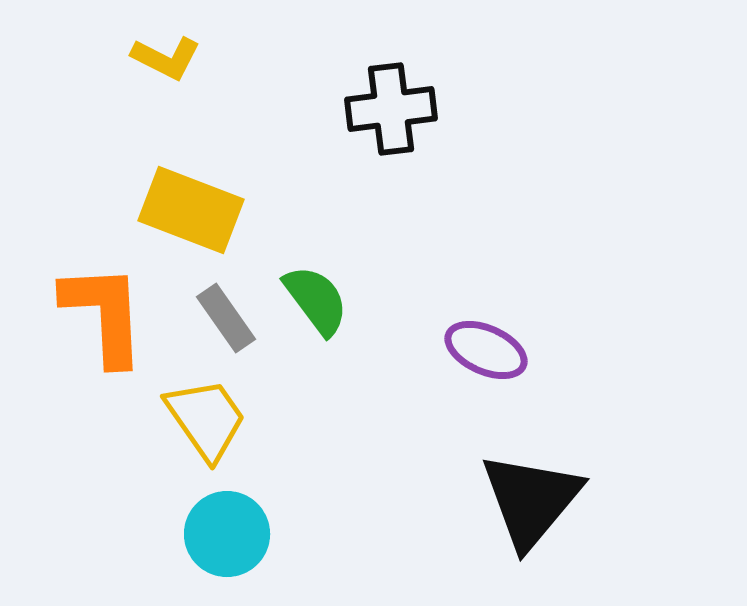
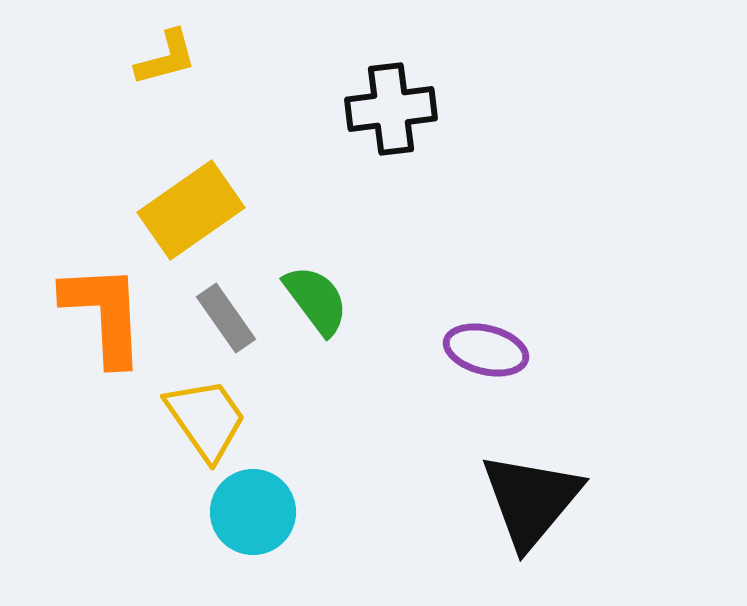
yellow L-shape: rotated 42 degrees counterclockwise
yellow rectangle: rotated 56 degrees counterclockwise
purple ellipse: rotated 10 degrees counterclockwise
cyan circle: moved 26 px right, 22 px up
